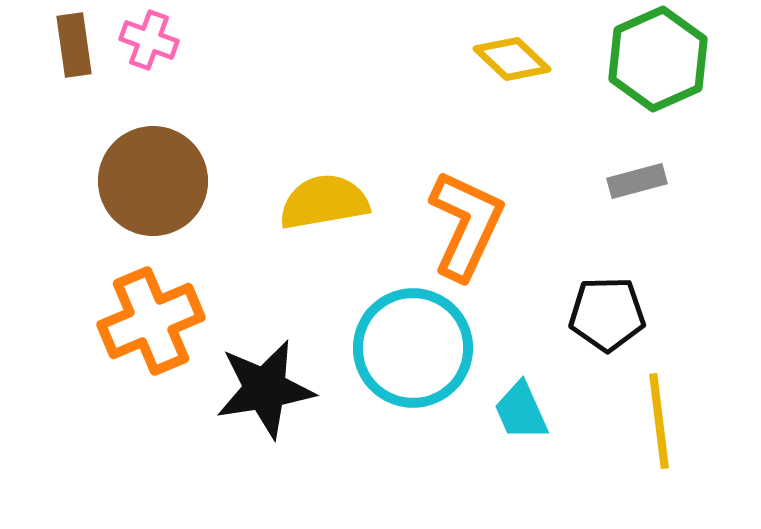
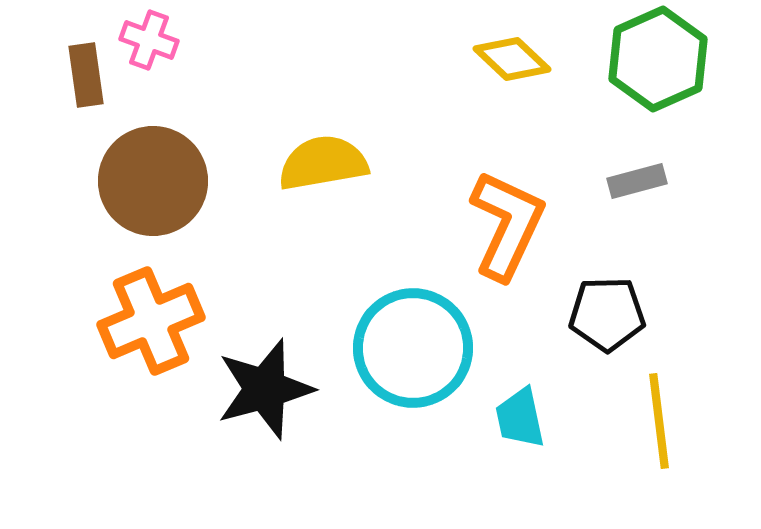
brown rectangle: moved 12 px right, 30 px down
yellow semicircle: moved 1 px left, 39 px up
orange L-shape: moved 41 px right
black star: rotated 6 degrees counterclockwise
cyan trapezoid: moved 1 px left, 7 px down; rotated 12 degrees clockwise
